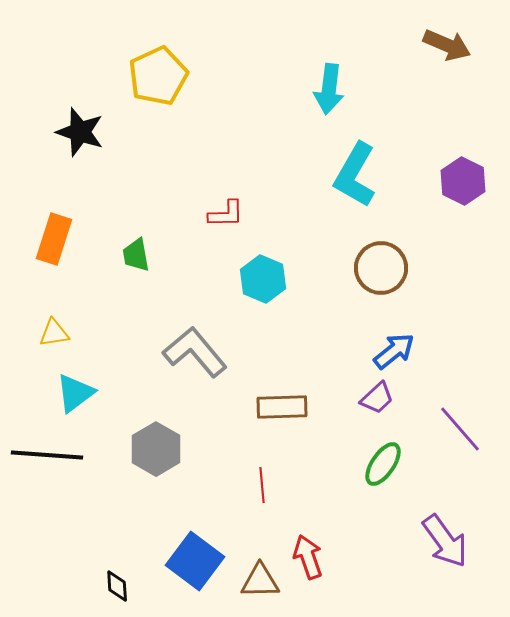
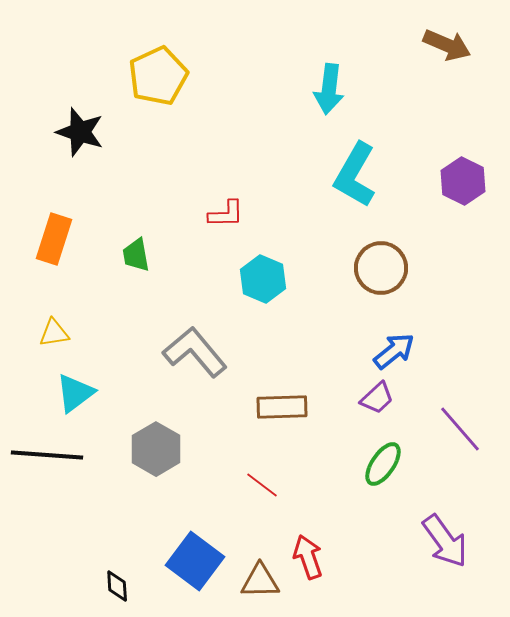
red line: rotated 48 degrees counterclockwise
